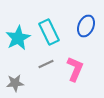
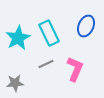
cyan rectangle: moved 1 px down
